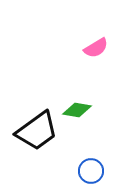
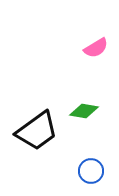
green diamond: moved 7 px right, 1 px down
